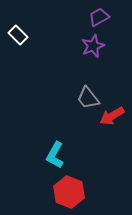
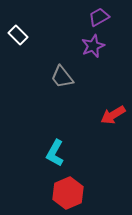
gray trapezoid: moved 26 px left, 21 px up
red arrow: moved 1 px right, 1 px up
cyan L-shape: moved 2 px up
red hexagon: moved 1 px left, 1 px down; rotated 16 degrees clockwise
